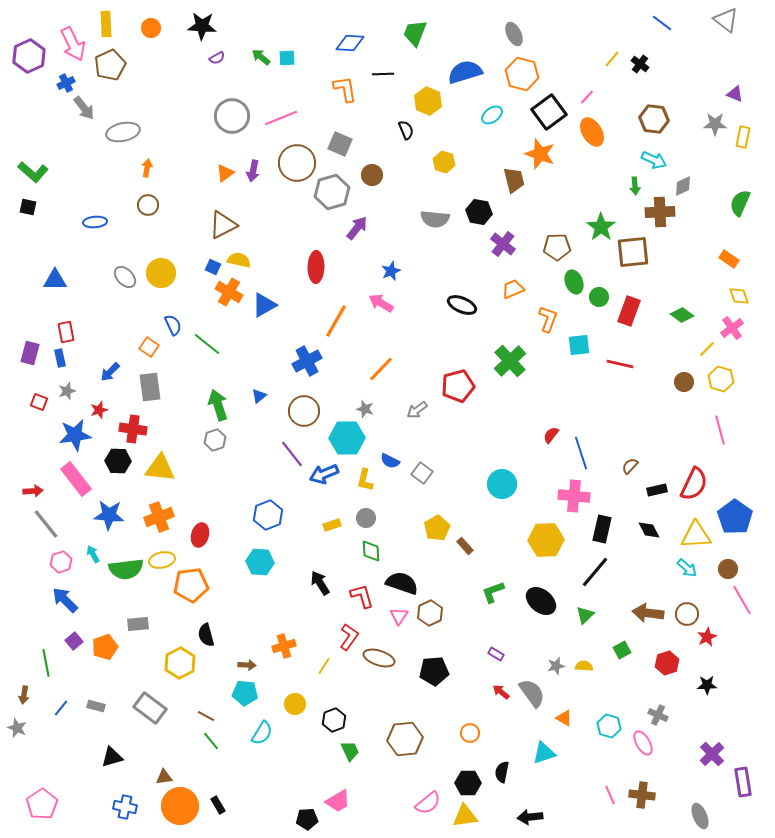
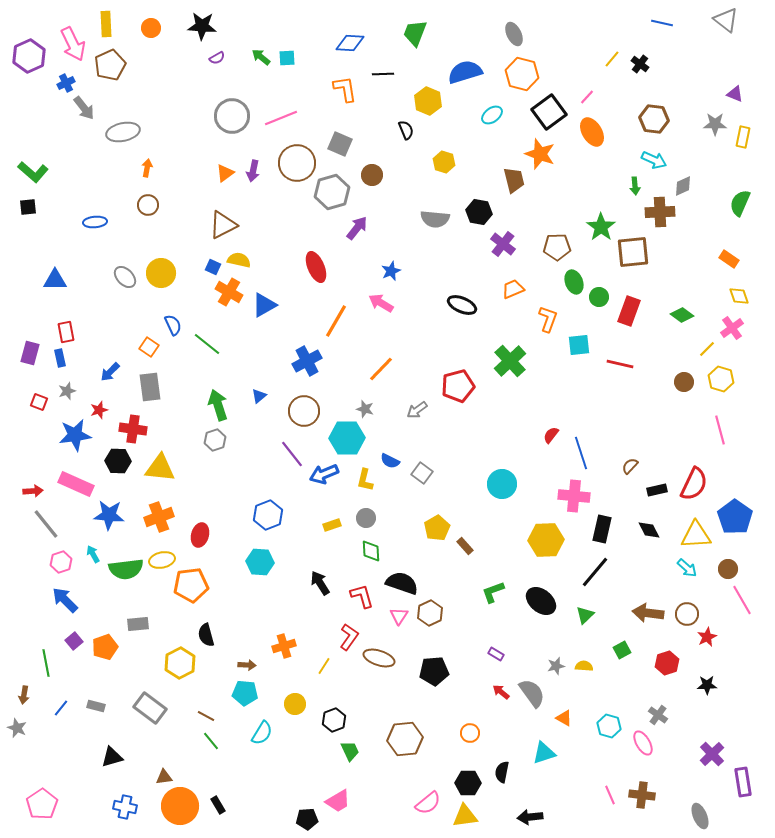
blue line at (662, 23): rotated 25 degrees counterclockwise
black square at (28, 207): rotated 18 degrees counterclockwise
red ellipse at (316, 267): rotated 24 degrees counterclockwise
pink rectangle at (76, 479): moved 5 px down; rotated 28 degrees counterclockwise
gray cross at (658, 715): rotated 12 degrees clockwise
